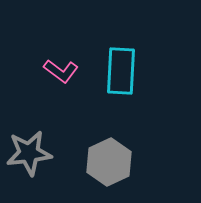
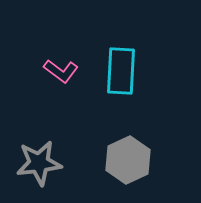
gray star: moved 10 px right, 10 px down
gray hexagon: moved 19 px right, 2 px up
